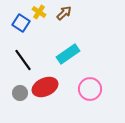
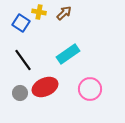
yellow cross: rotated 24 degrees counterclockwise
